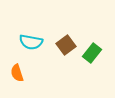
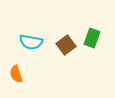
green rectangle: moved 15 px up; rotated 18 degrees counterclockwise
orange semicircle: moved 1 px left, 1 px down
